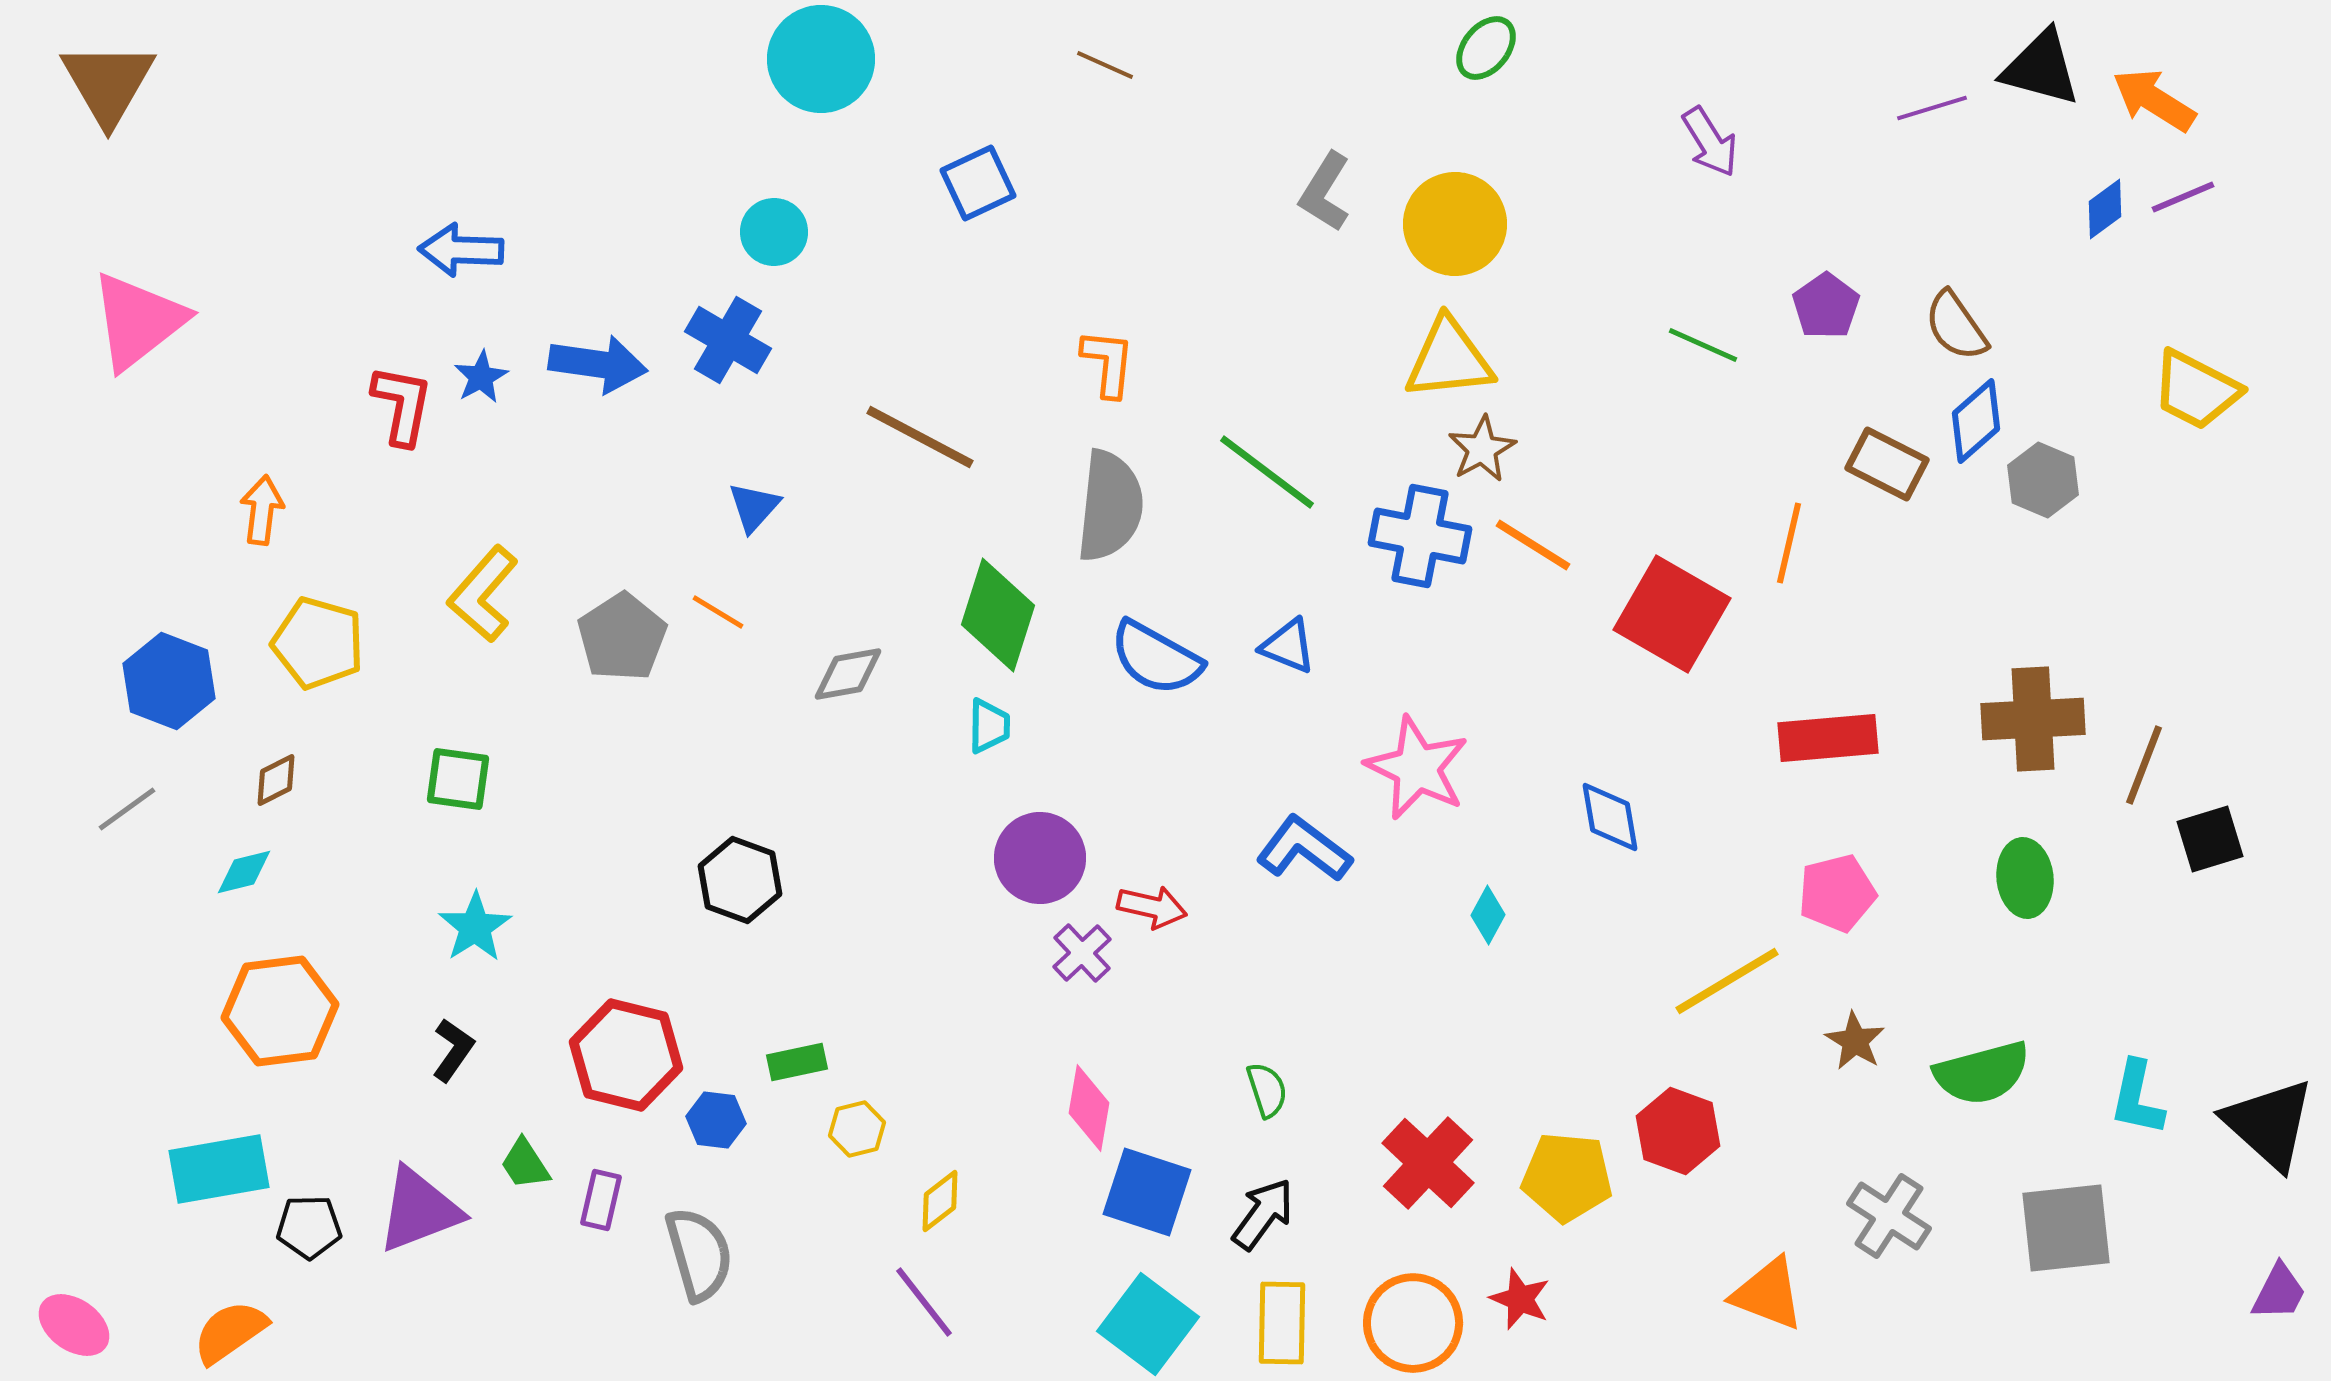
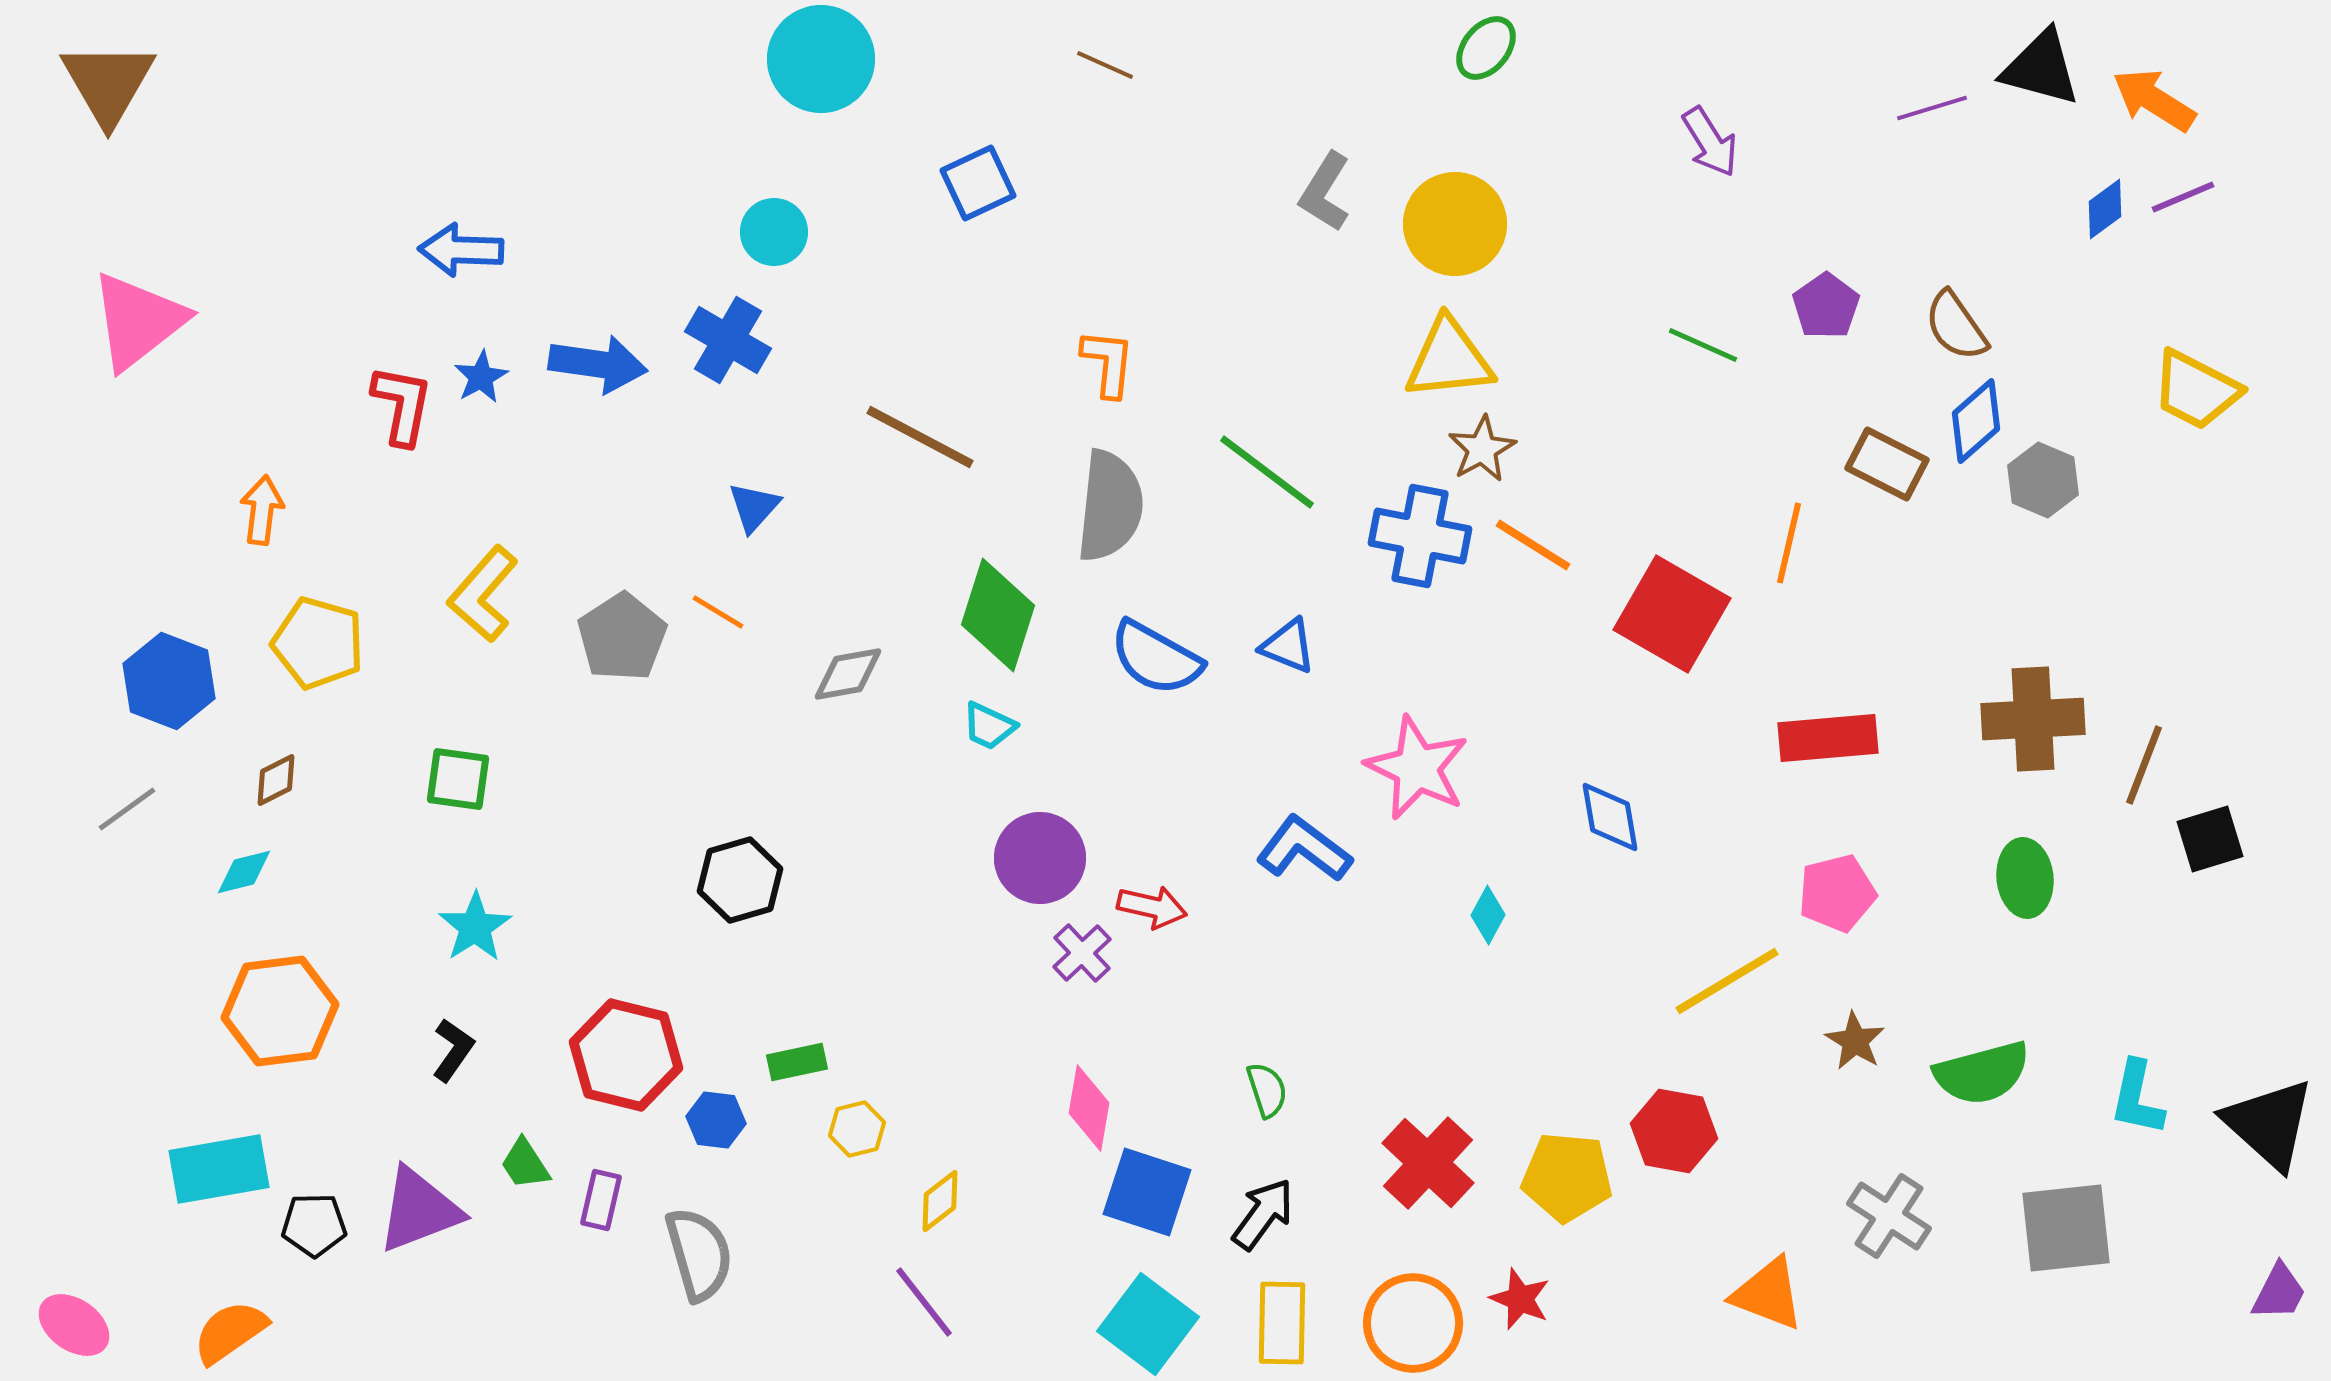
cyan trapezoid at (989, 726): rotated 114 degrees clockwise
black hexagon at (740, 880): rotated 24 degrees clockwise
red hexagon at (1678, 1131): moved 4 px left; rotated 10 degrees counterclockwise
black pentagon at (309, 1227): moved 5 px right, 2 px up
